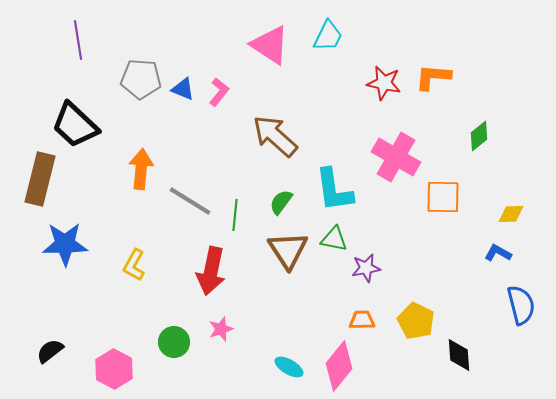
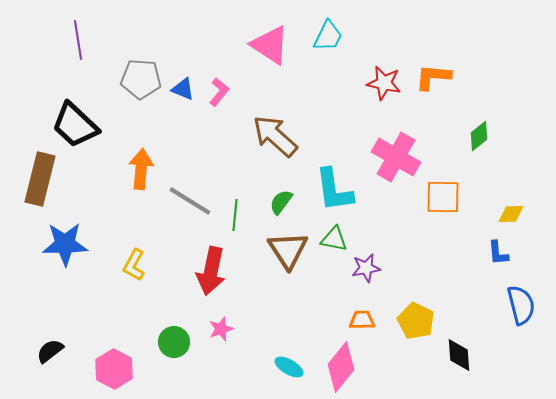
blue L-shape: rotated 124 degrees counterclockwise
pink diamond: moved 2 px right, 1 px down
